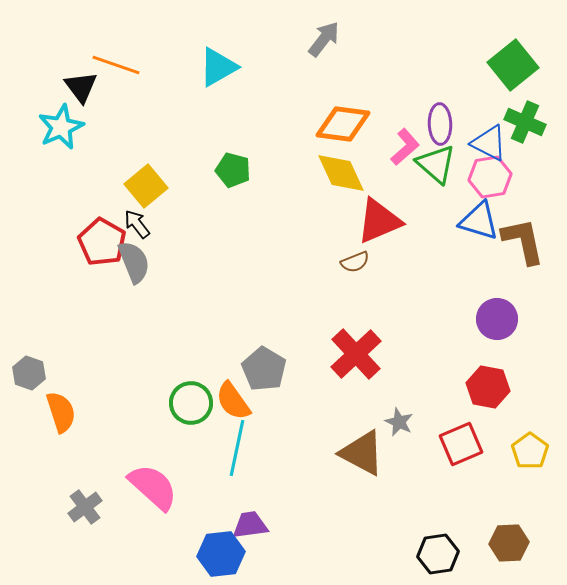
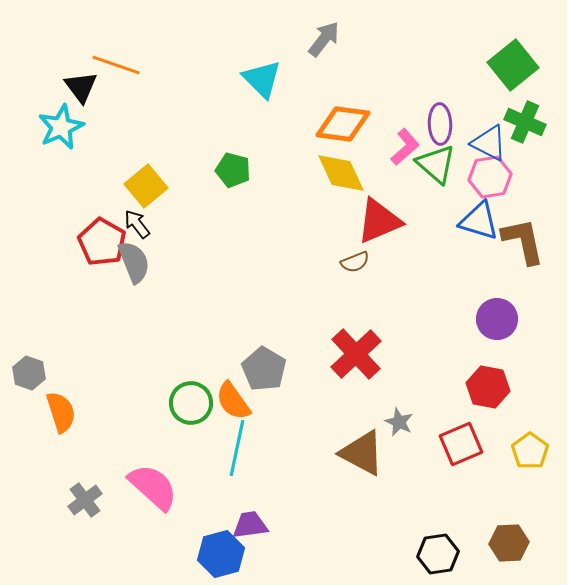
cyan triangle at (218, 67): moved 44 px right, 12 px down; rotated 45 degrees counterclockwise
gray cross at (85, 507): moved 7 px up
blue hexagon at (221, 554): rotated 9 degrees counterclockwise
